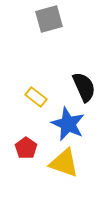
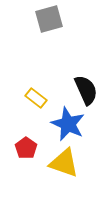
black semicircle: moved 2 px right, 3 px down
yellow rectangle: moved 1 px down
